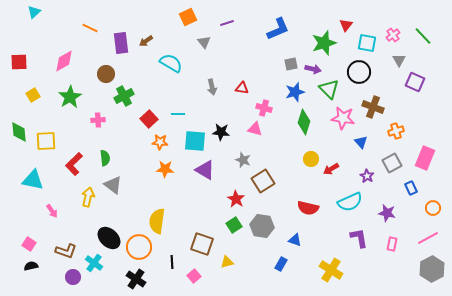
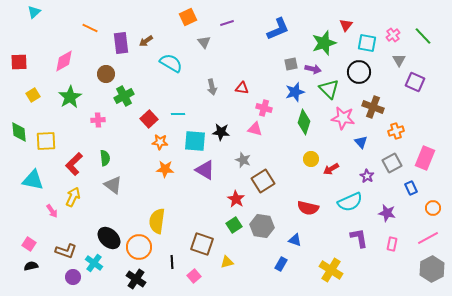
yellow arrow at (88, 197): moved 15 px left; rotated 12 degrees clockwise
